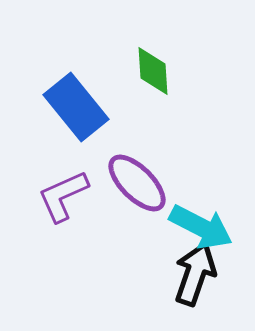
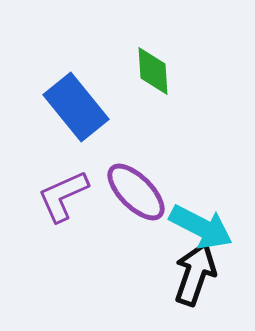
purple ellipse: moved 1 px left, 9 px down
